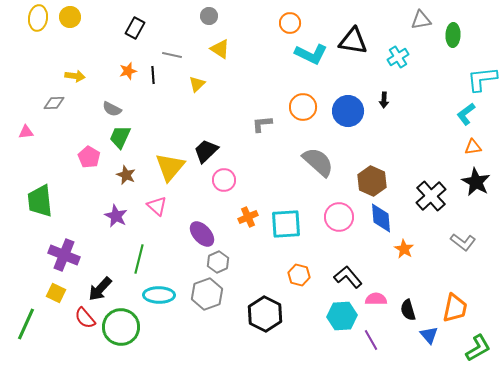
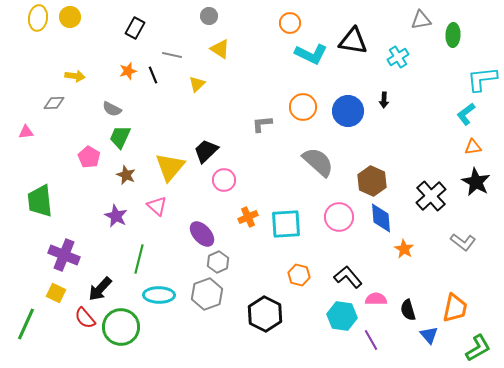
black line at (153, 75): rotated 18 degrees counterclockwise
cyan hexagon at (342, 316): rotated 12 degrees clockwise
